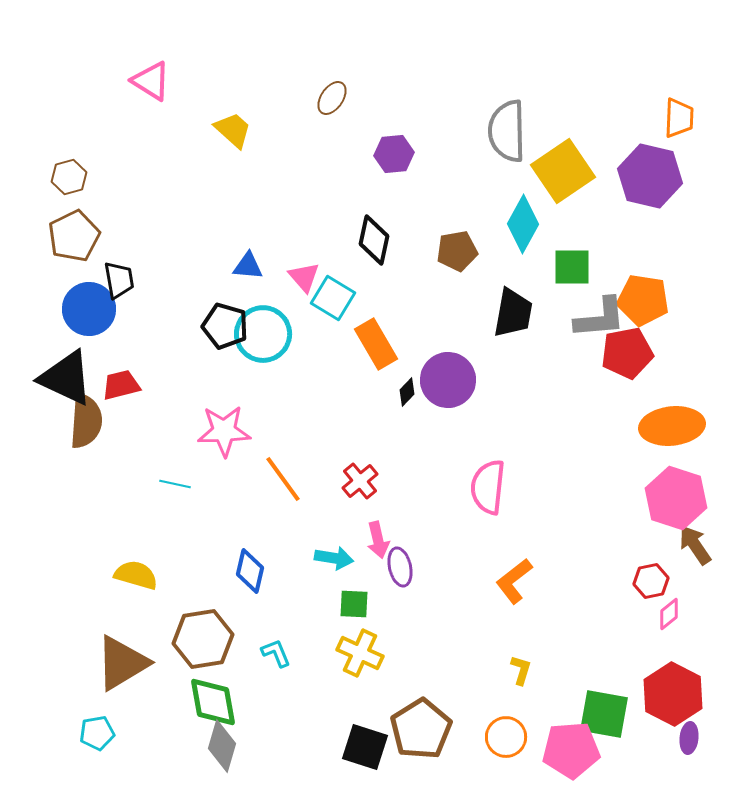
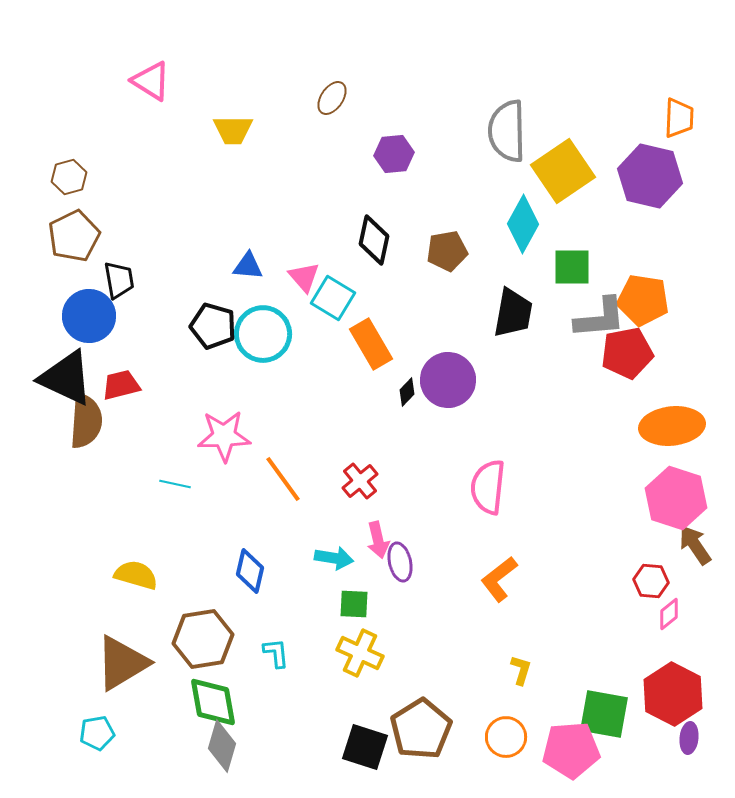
yellow trapezoid at (233, 130): rotated 138 degrees clockwise
brown pentagon at (457, 251): moved 10 px left
blue circle at (89, 309): moved 7 px down
black pentagon at (225, 326): moved 12 px left
orange rectangle at (376, 344): moved 5 px left
pink star at (224, 431): moved 5 px down
purple ellipse at (400, 567): moved 5 px up
orange L-shape at (514, 581): moved 15 px left, 2 px up
red hexagon at (651, 581): rotated 16 degrees clockwise
cyan L-shape at (276, 653): rotated 16 degrees clockwise
